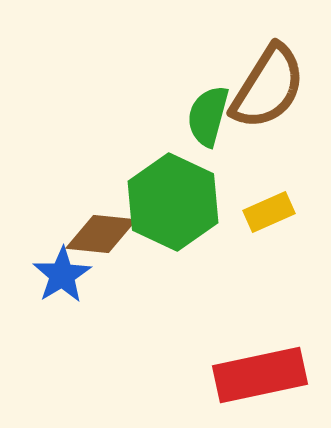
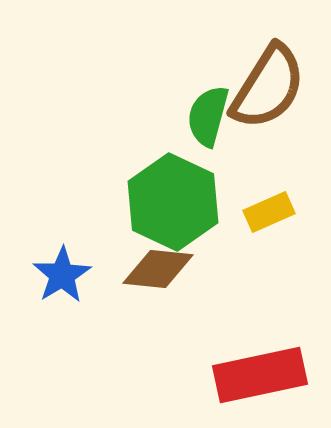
brown diamond: moved 57 px right, 35 px down
